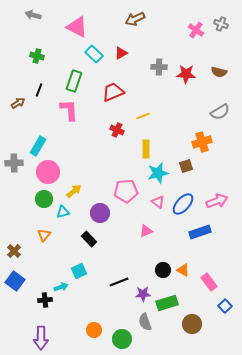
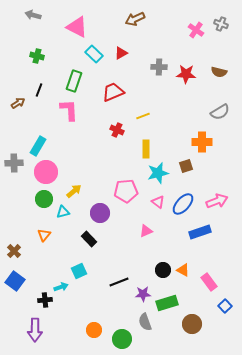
orange cross at (202, 142): rotated 18 degrees clockwise
pink circle at (48, 172): moved 2 px left
purple arrow at (41, 338): moved 6 px left, 8 px up
